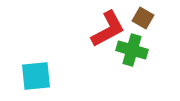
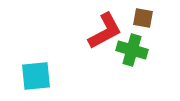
brown square: rotated 20 degrees counterclockwise
red L-shape: moved 3 px left, 2 px down
